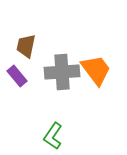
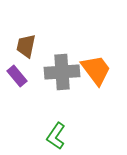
green L-shape: moved 3 px right
